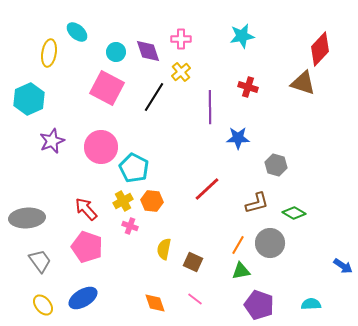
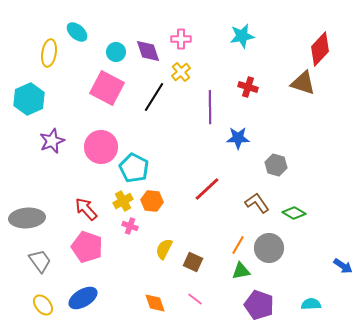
brown L-shape at (257, 203): rotated 110 degrees counterclockwise
gray circle at (270, 243): moved 1 px left, 5 px down
yellow semicircle at (164, 249): rotated 15 degrees clockwise
